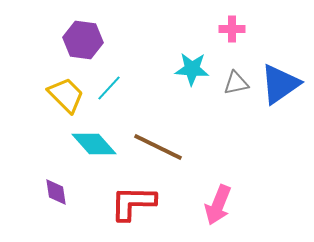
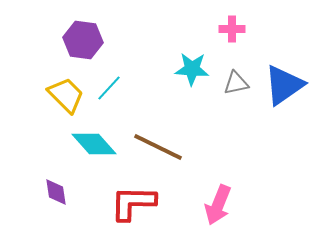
blue triangle: moved 4 px right, 1 px down
